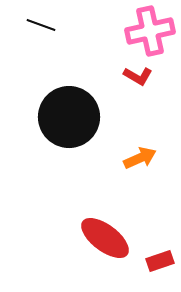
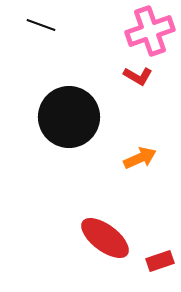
pink cross: rotated 6 degrees counterclockwise
